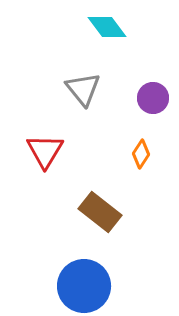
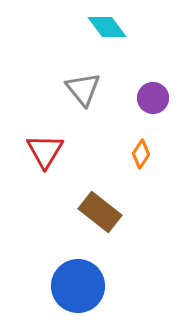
blue circle: moved 6 px left
